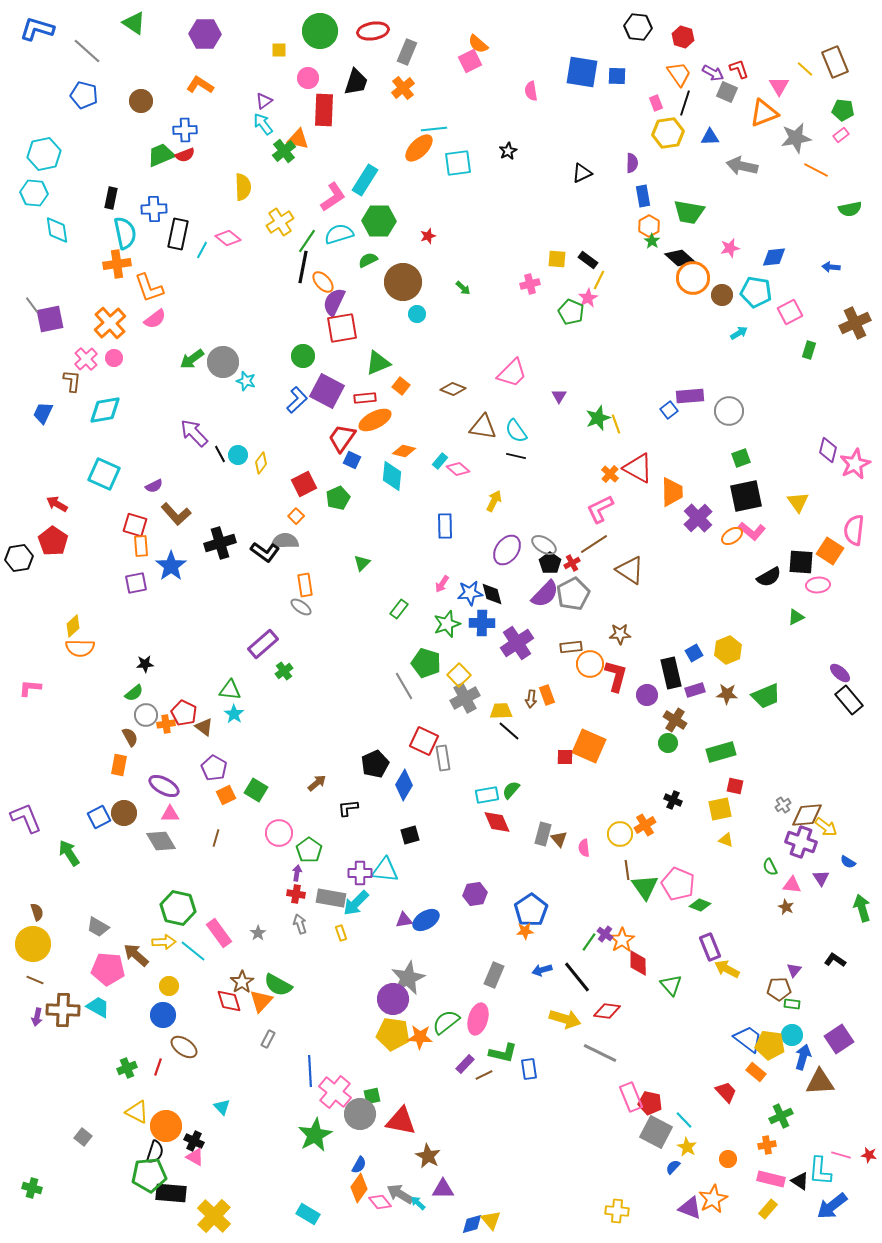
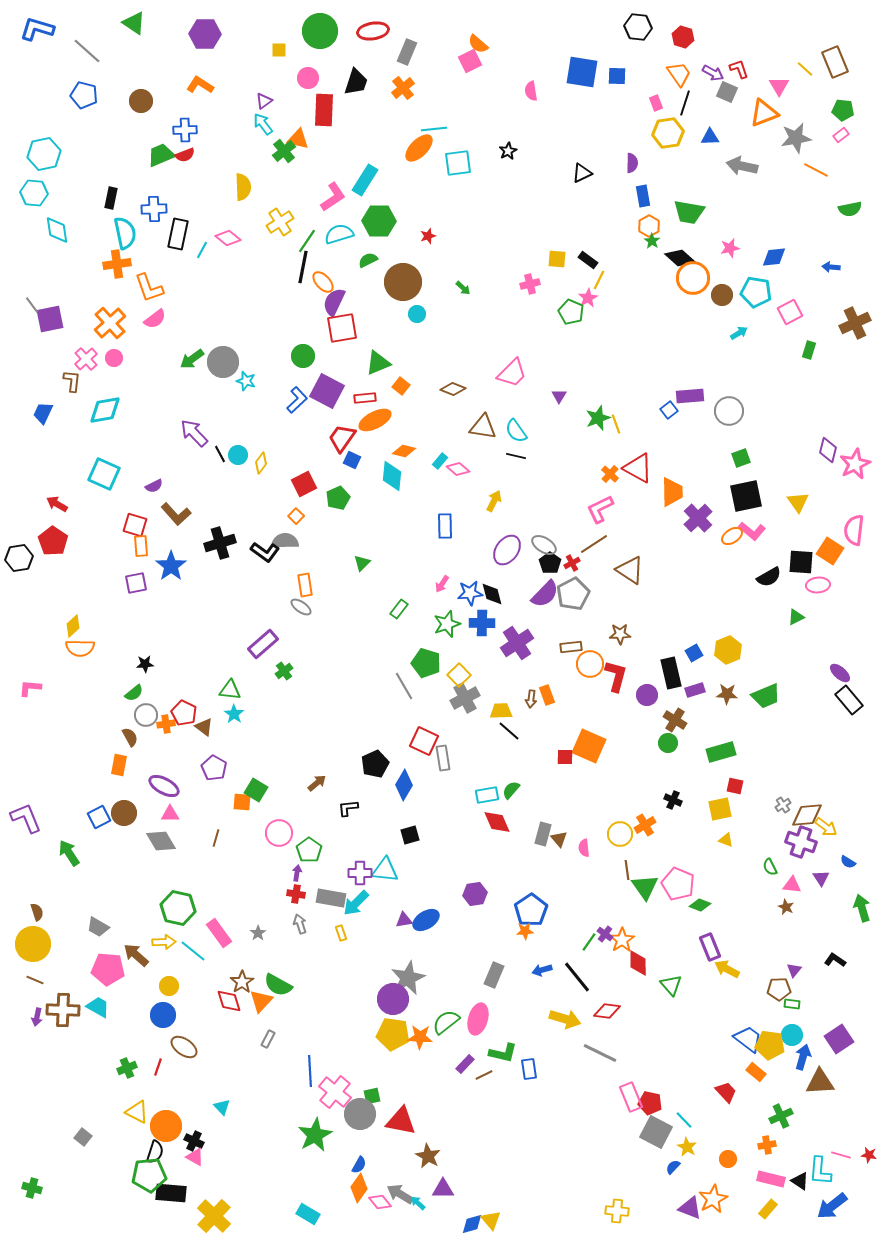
orange square at (226, 795): moved 16 px right, 7 px down; rotated 30 degrees clockwise
